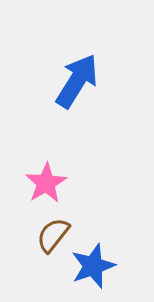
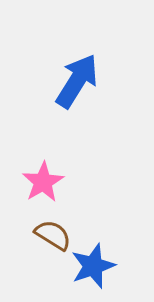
pink star: moved 3 px left, 1 px up
brown semicircle: rotated 84 degrees clockwise
